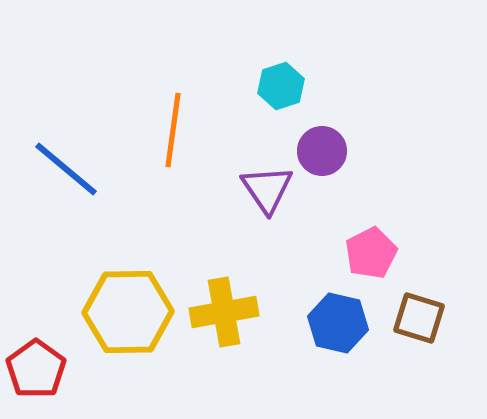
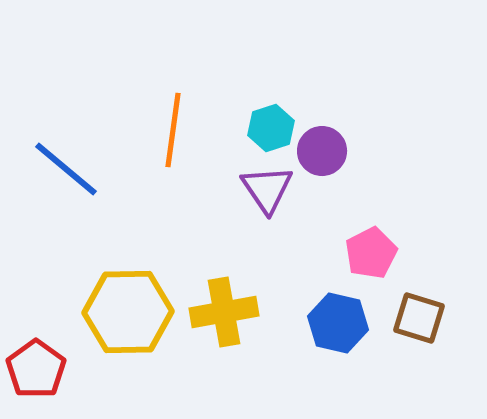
cyan hexagon: moved 10 px left, 42 px down
